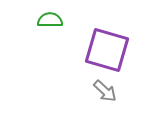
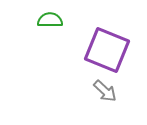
purple square: rotated 6 degrees clockwise
